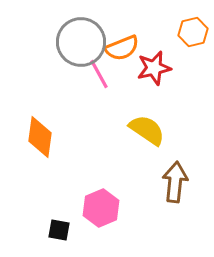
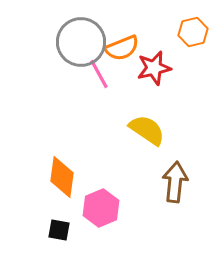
orange diamond: moved 22 px right, 40 px down
